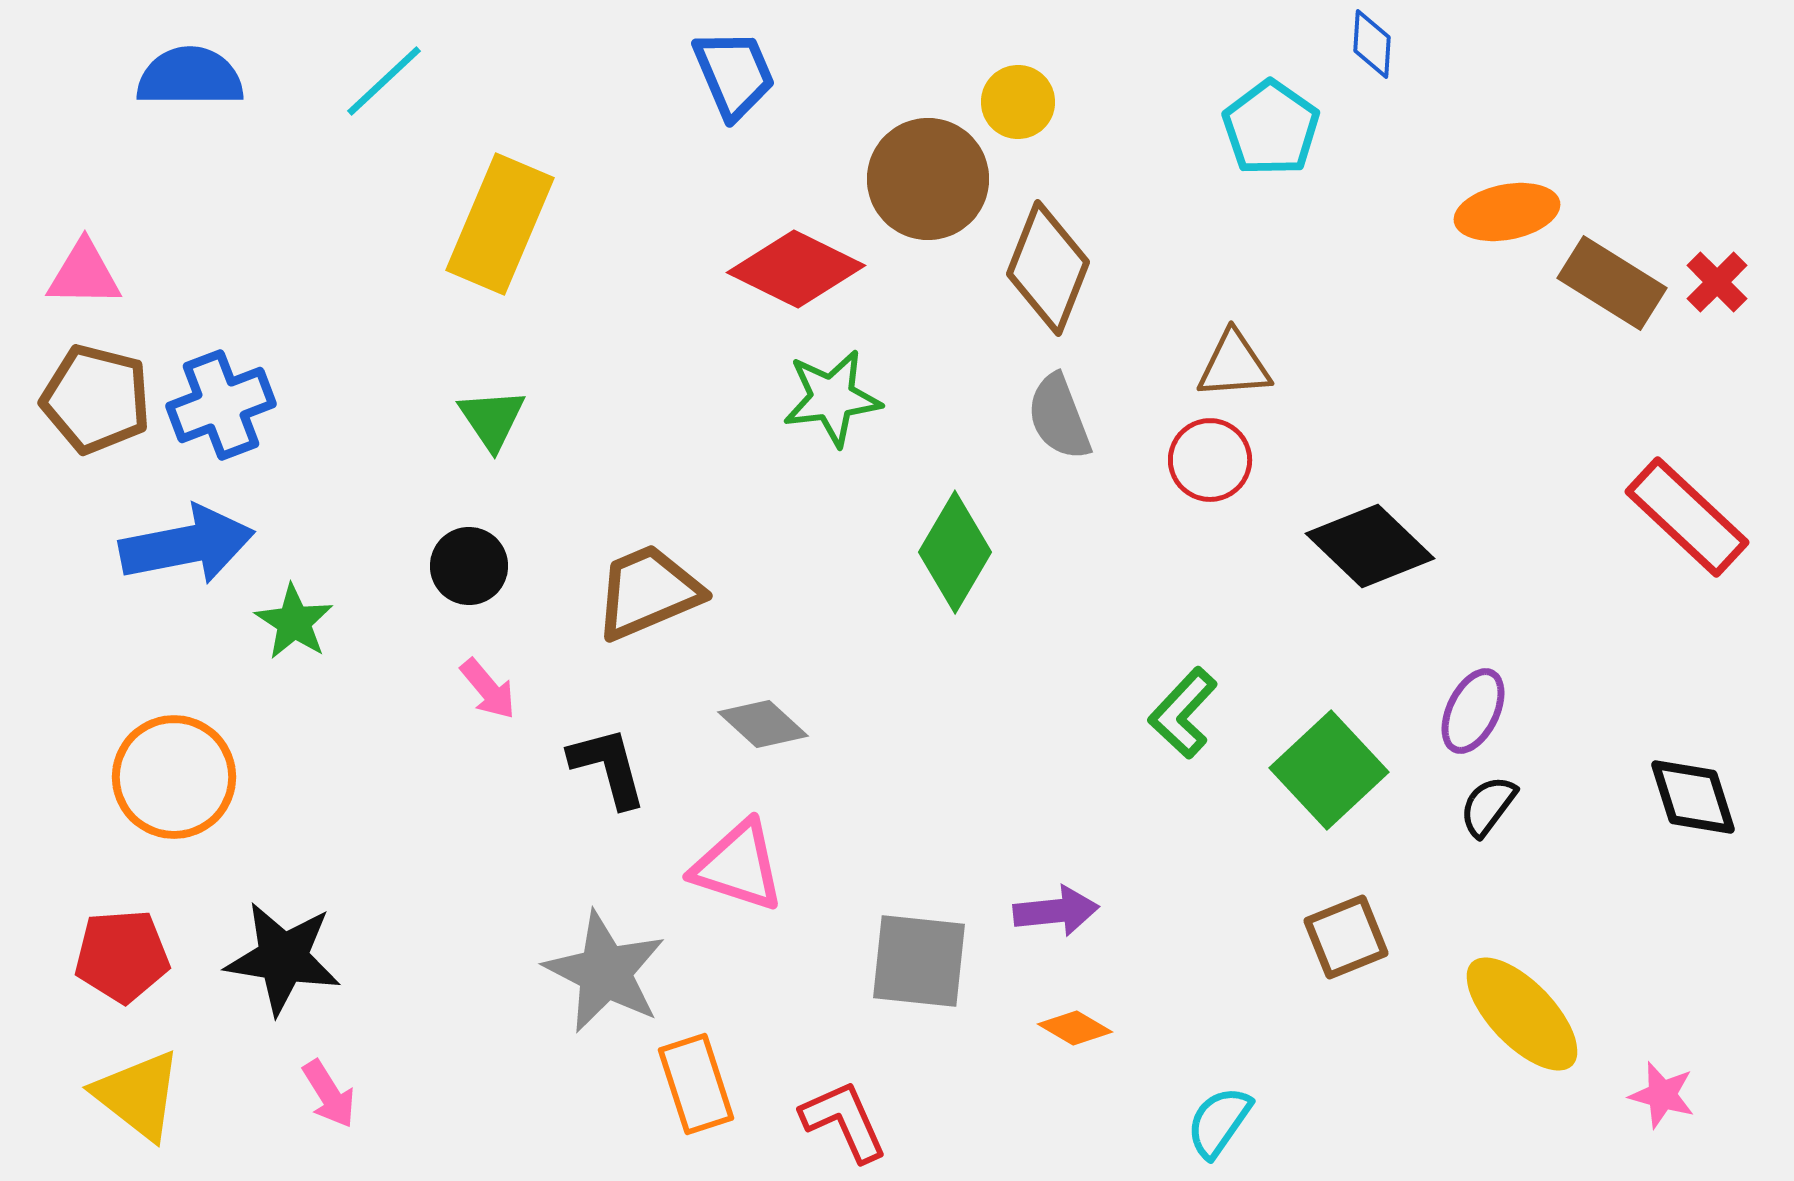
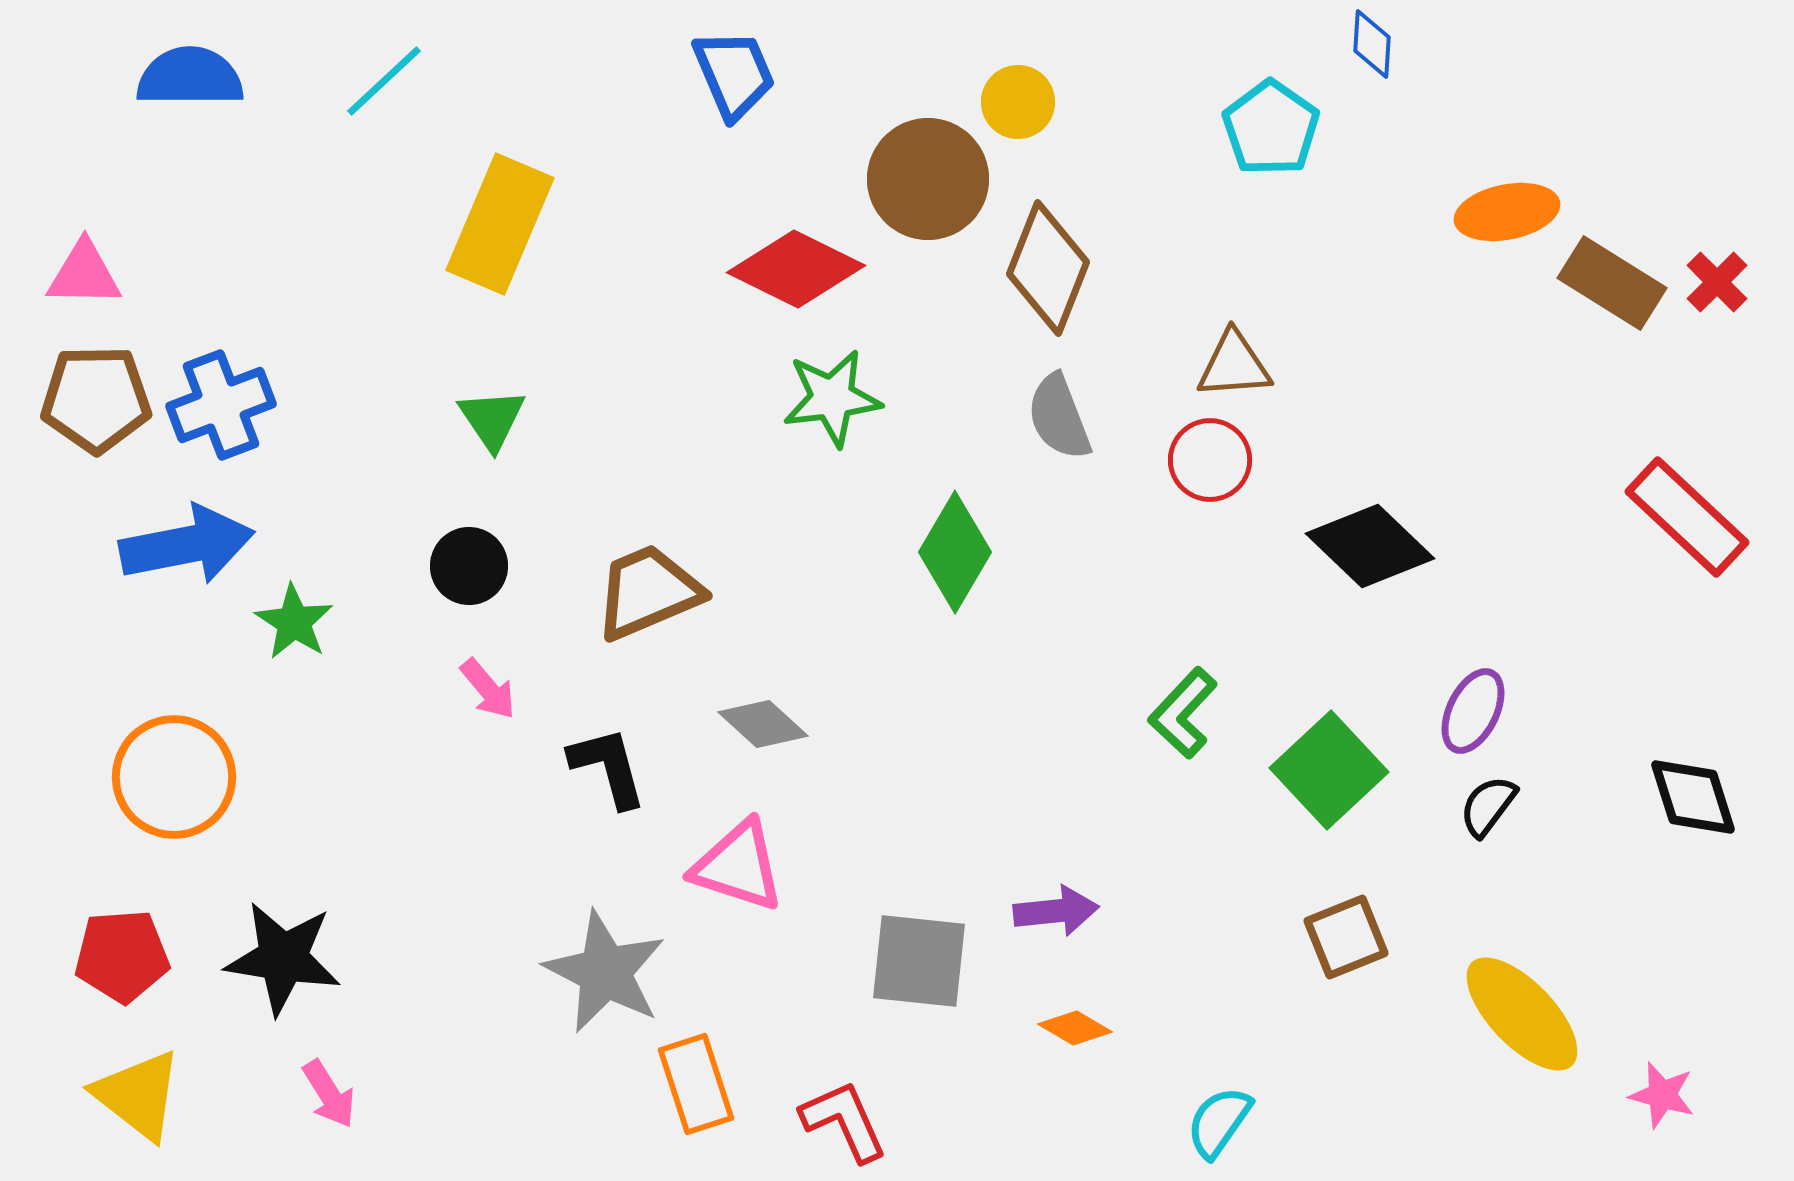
brown pentagon at (96, 399): rotated 15 degrees counterclockwise
